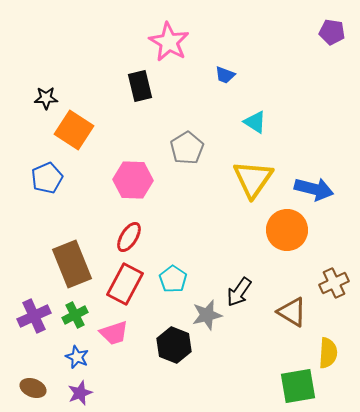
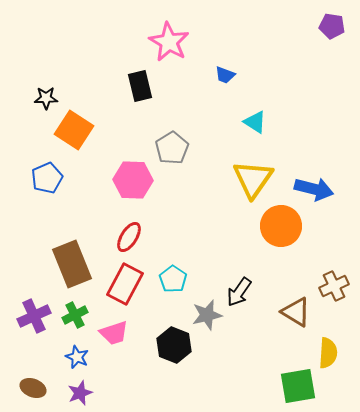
purple pentagon: moved 6 px up
gray pentagon: moved 15 px left
orange circle: moved 6 px left, 4 px up
brown cross: moved 3 px down
brown triangle: moved 4 px right
